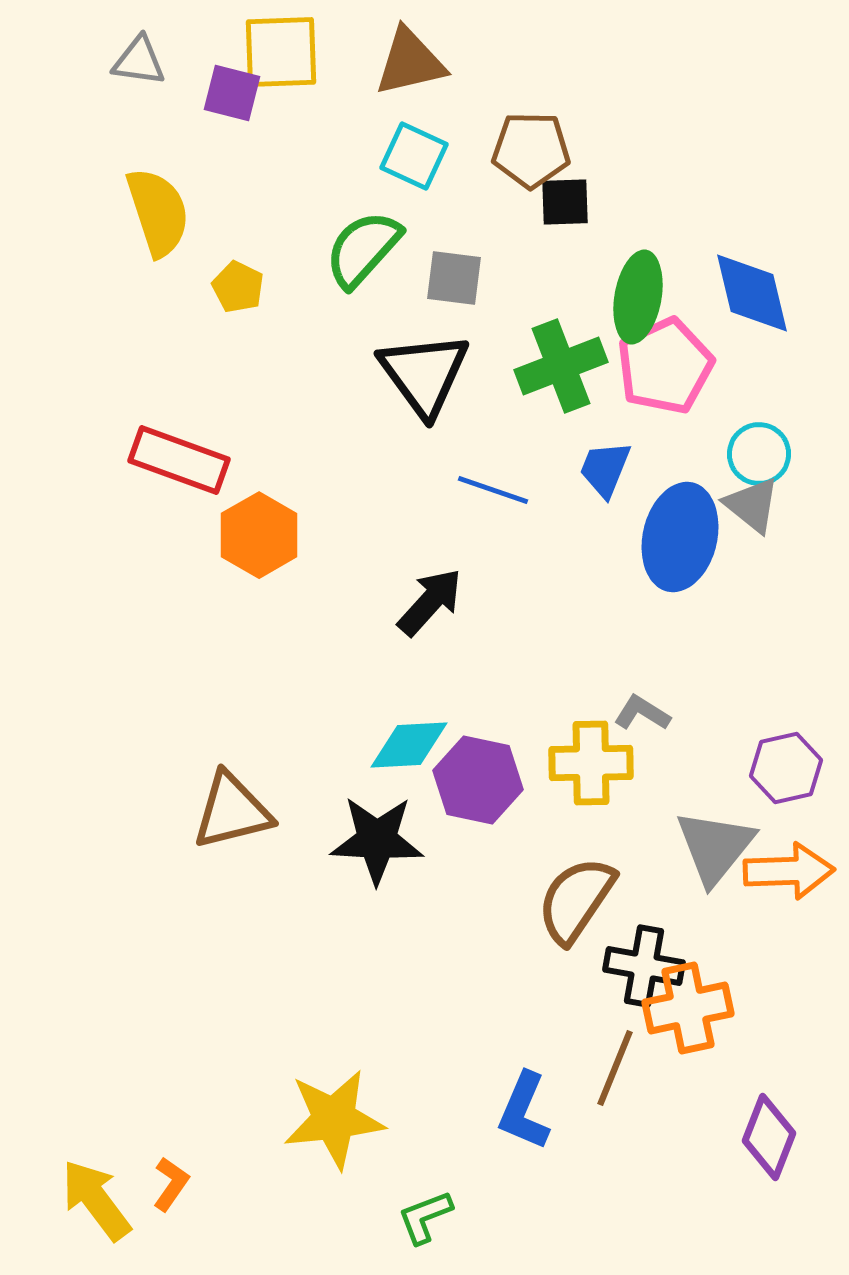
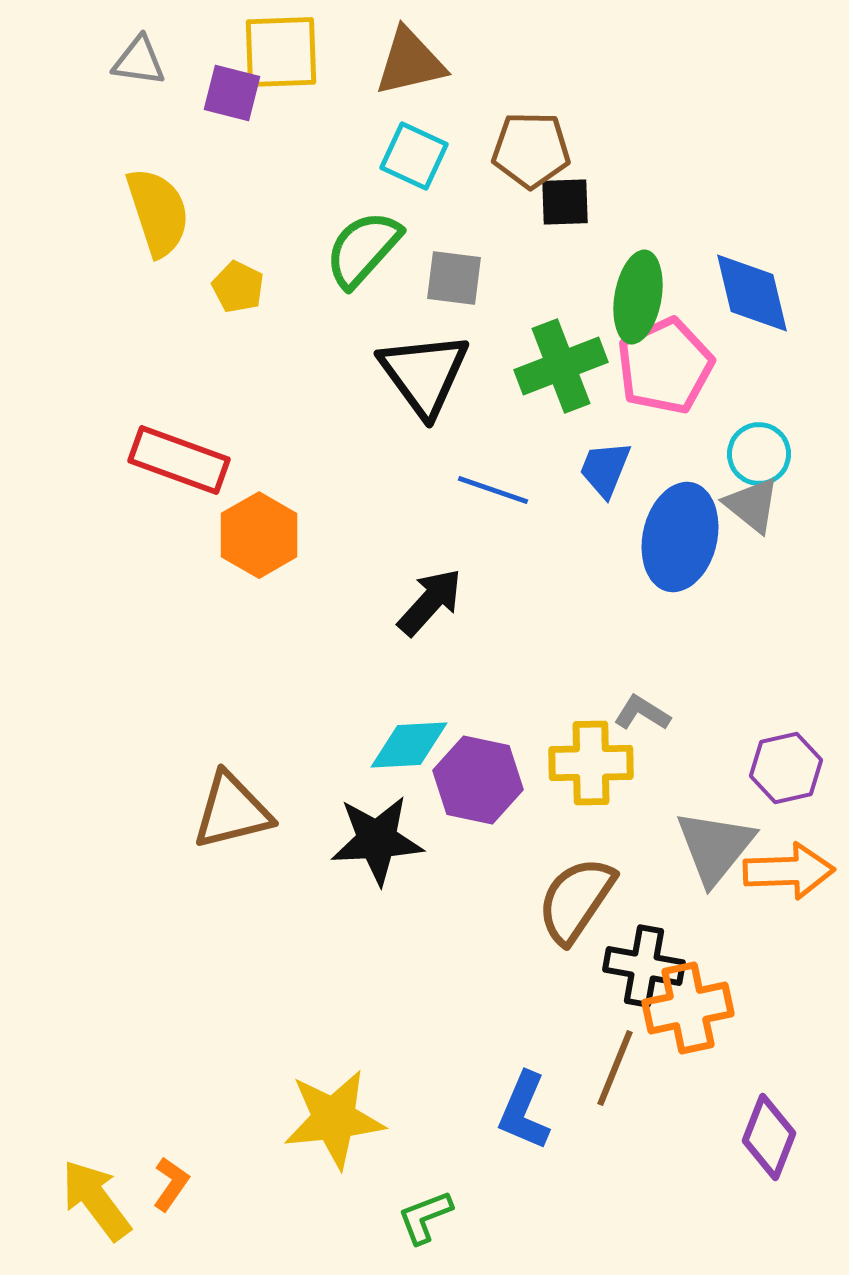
black star at (377, 840): rotated 6 degrees counterclockwise
